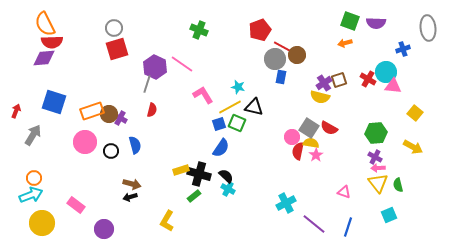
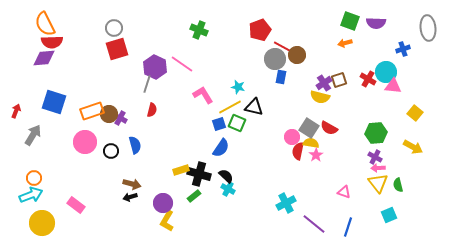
purple circle at (104, 229): moved 59 px right, 26 px up
